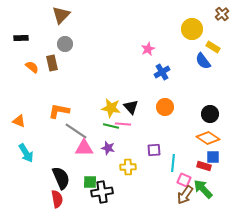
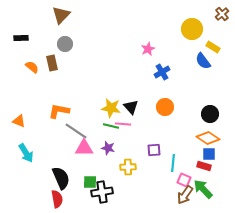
blue square: moved 4 px left, 3 px up
